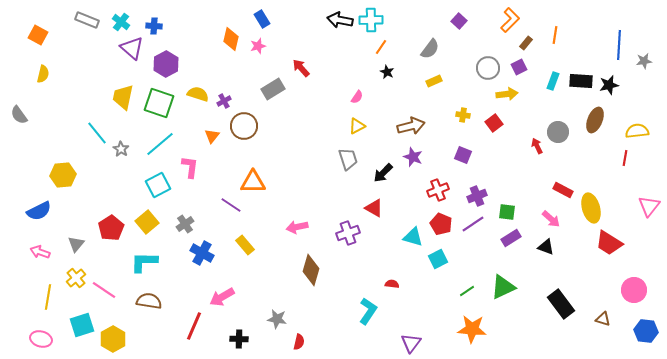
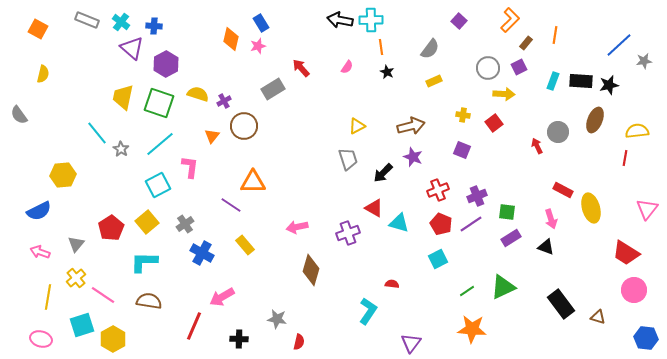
blue rectangle at (262, 19): moved 1 px left, 4 px down
orange square at (38, 35): moved 6 px up
blue line at (619, 45): rotated 44 degrees clockwise
orange line at (381, 47): rotated 42 degrees counterclockwise
yellow arrow at (507, 94): moved 3 px left; rotated 10 degrees clockwise
pink semicircle at (357, 97): moved 10 px left, 30 px up
purple square at (463, 155): moved 1 px left, 5 px up
pink triangle at (649, 206): moved 2 px left, 3 px down
pink arrow at (551, 219): rotated 30 degrees clockwise
purple line at (473, 224): moved 2 px left
cyan triangle at (413, 237): moved 14 px left, 14 px up
red trapezoid at (609, 243): moved 17 px right, 10 px down
pink line at (104, 290): moved 1 px left, 5 px down
brown triangle at (603, 319): moved 5 px left, 2 px up
blue hexagon at (646, 331): moved 7 px down
